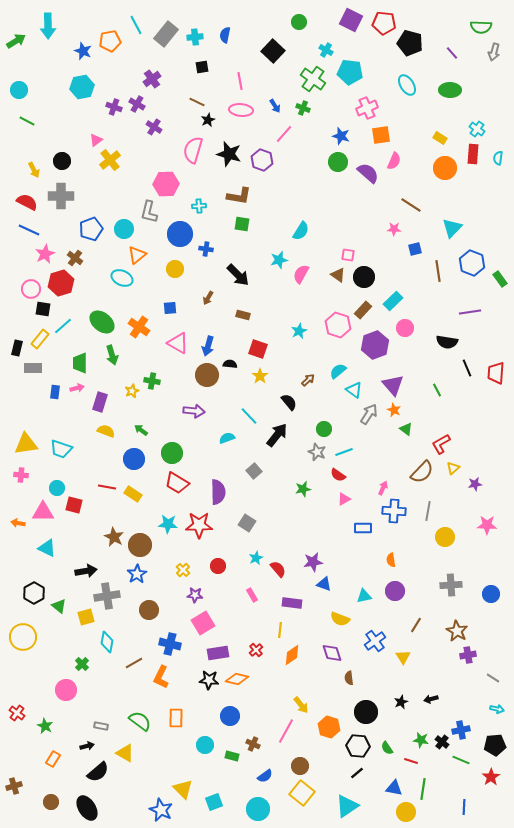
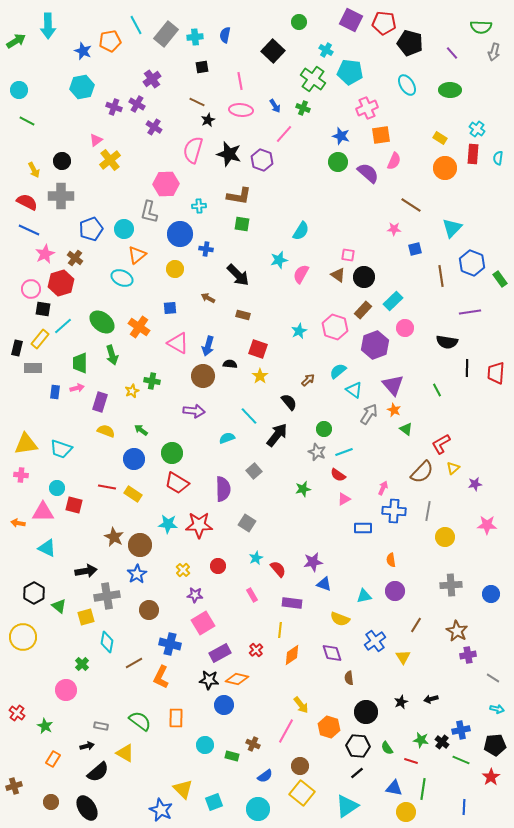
brown line at (438, 271): moved 3 px right, 5 px down
brown arrow at (208, 298): rotated 88 degrees clockwise
pink hexagon at (338, 325): moved 3 px left, 2 px down
black line at (467, 368): rotated 24 degrees clockwise
brown circle at (207, 375): moved 4 px left, 1 px down
purple semicircle at (218, 492): moved 5 px right, 3 px up
purple rectangle at (218, 653): moved 2 px right; rotated 20 degrees counterclockwise
blue circle at (230, 716): moved 6 px left, 11 px up
